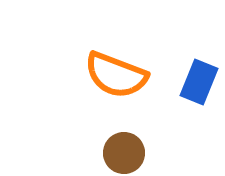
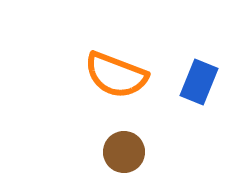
brown circle: moved 1 px up
